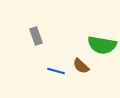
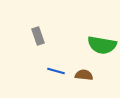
gray rectangle: moved 2 px right
brown semicircle: moved 3 px right, 9 px down; rotated 144 degrees clockwise
